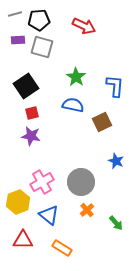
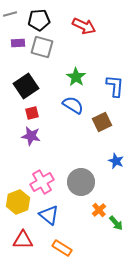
gray line: moved 5 px left
purple rectangle: moved 3 px down
blue semicircle: rotated 20 degrees clockwise
orange cross: moved 12 px right
